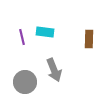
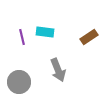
brown rectangle: moved 2 px up; rotated 54 degrees clockwise
gray arrow: moved 4 px right
gray circle: moved 6 px left
